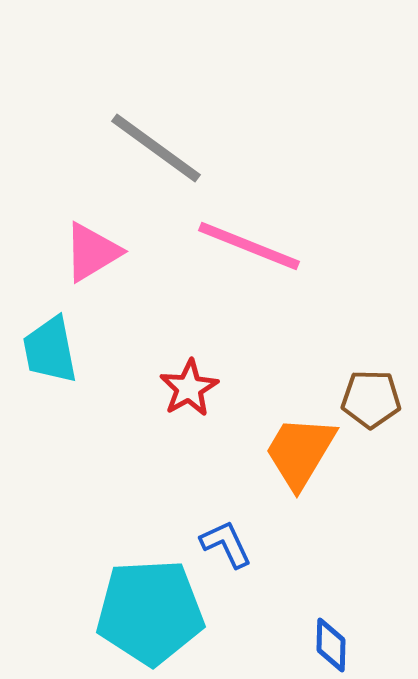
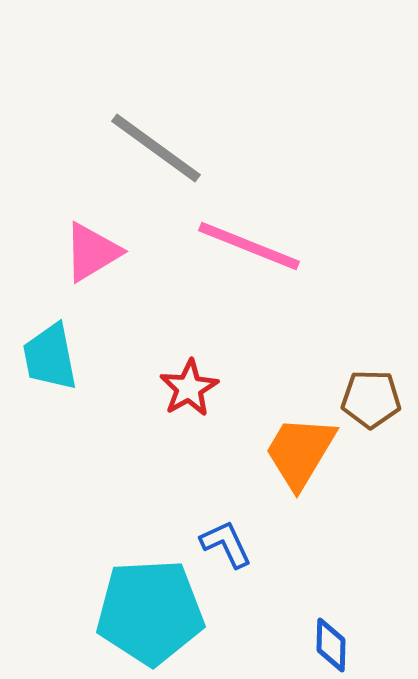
cyan trapezoid: moved 7 px down
